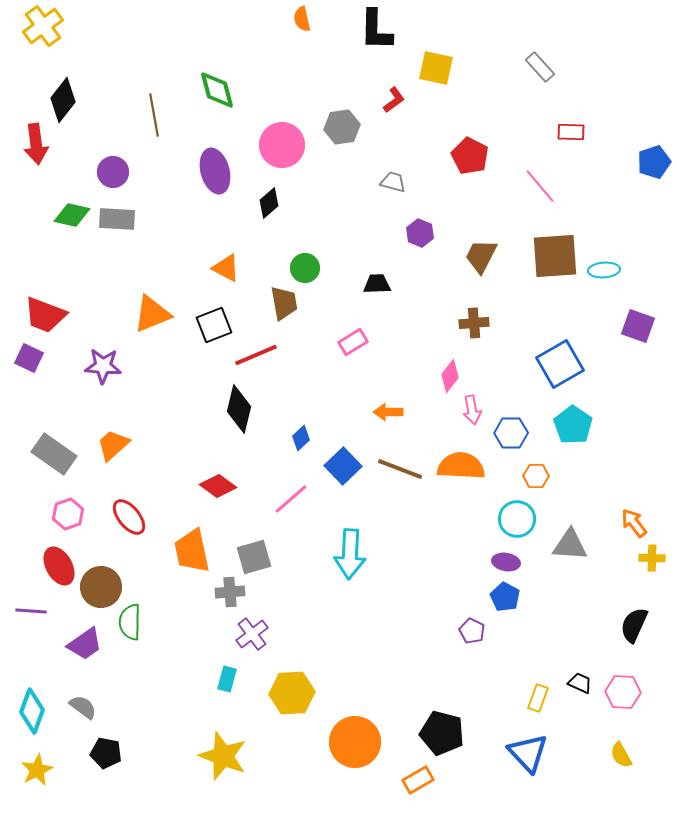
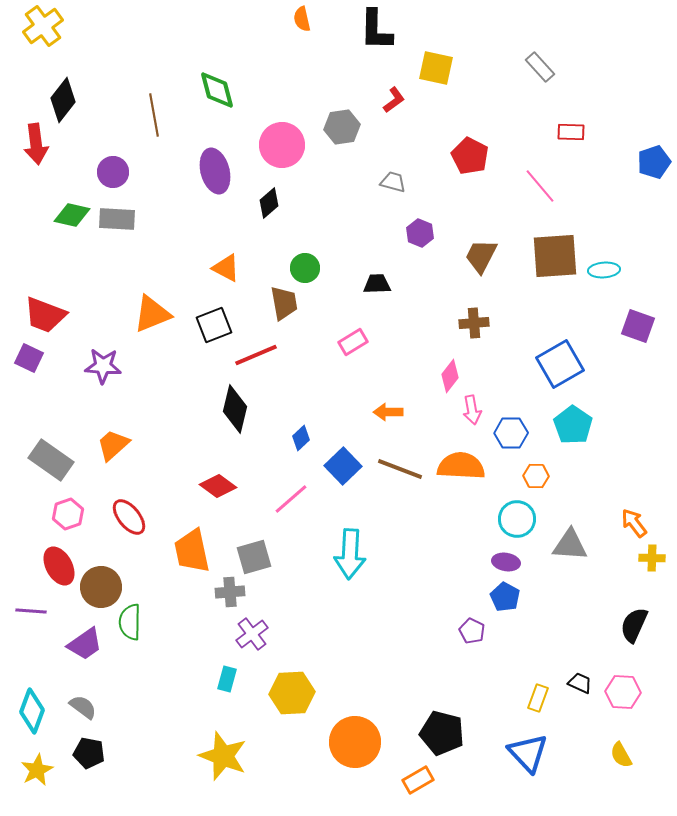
black diamond at (239, 409): moved 4 px left
gray rectangle at (54, 454): moved 3 px left, 6 px down
black pentagon at (106, 753): moved 17 px left
